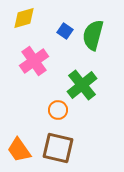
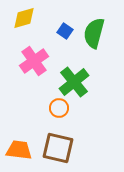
green semicircle: moved 1 px right, 2 px up
green cross: moved 8 px left, 3 px up
orange circle: moved 1 px right, 2 px up
orange trapezoid: rotated 132 degrees clockwise
